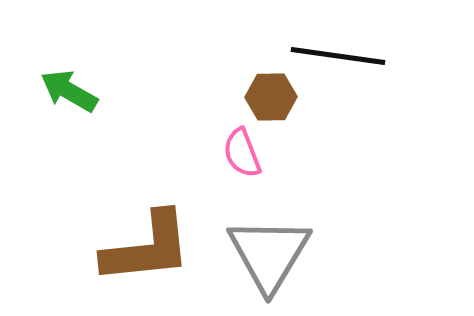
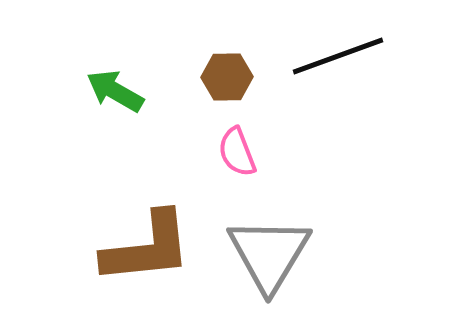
black line: rotated 28 degrees counterclockwise
green arrow: moved 46 px right
brown hexagon: moved 44 px left, 20 px up
pink semicircle: moved 5 px left, 1 px up
